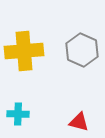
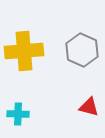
red triangle: moved 10 px right, 15 px up
